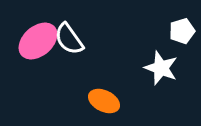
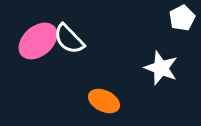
white pentagon: moved 13 px up; rotated 10 degrees counterclockwise
white semicircle: rotated 8 degrees counterclockwise
